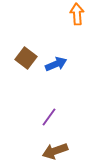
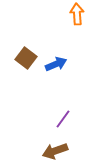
purple line: moved 14 px right, 2 px down
